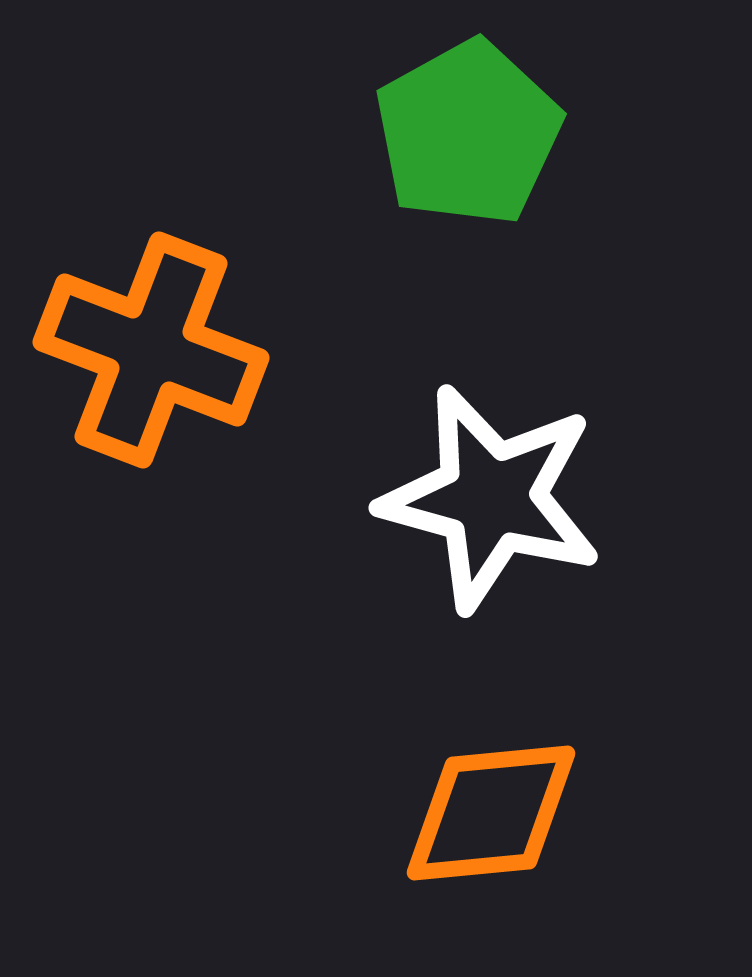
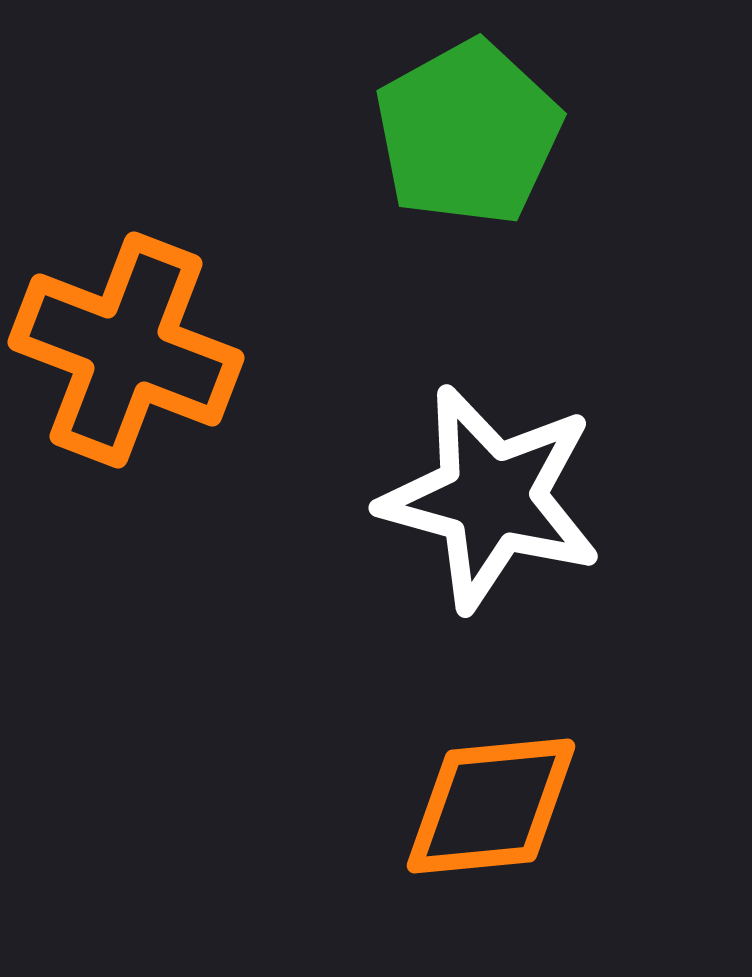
orange cross: moved 25 px left
orange diamond: moved 7 px up
